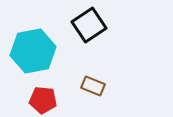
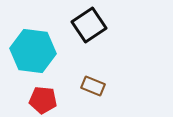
cyan hexagon: rotated 18 degrees clockwise
